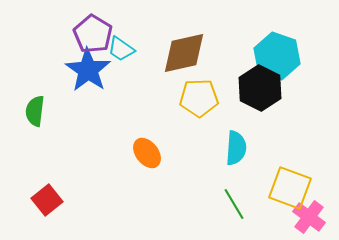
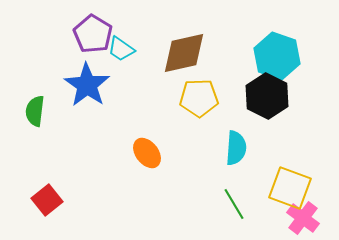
blue star: moved 1 px left, 15 px down
black hexagon: moved 7 px right, 8 px down
pink cross: moved 6 px left, 1 px down
